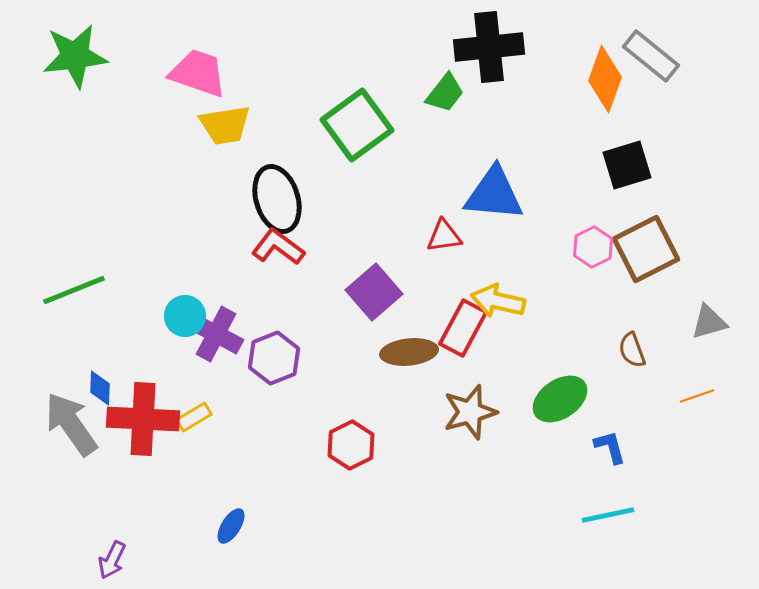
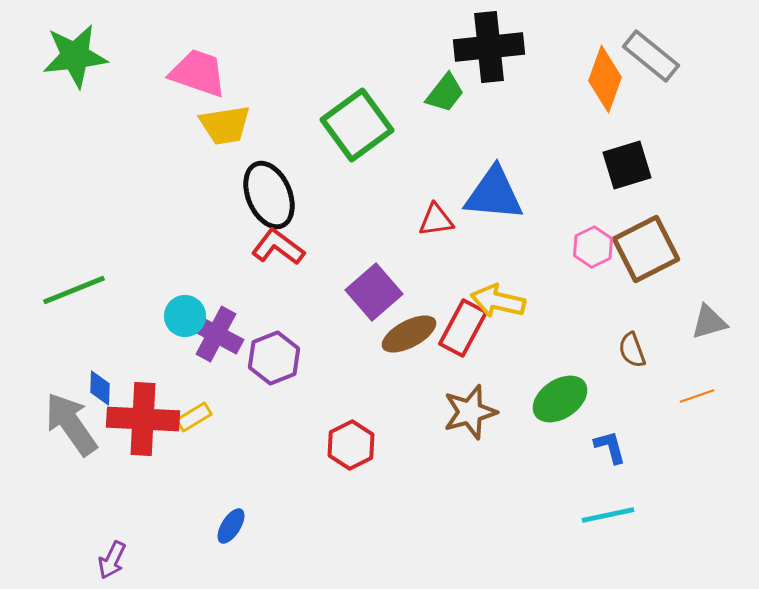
black ellipse: moved 8 px left, 4 px up; rotated 6 degrees counterclockwise
red triangle: moved 8 px left, 16 px up
brown ellipse: moved 18 px up; rotated 22 degrees counterclockwise
